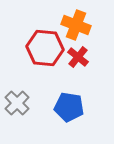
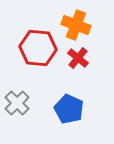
red hexagon: moved 7 px left
red cross: moved 1 px down
blue pentagon: moved 2 px down; rotated 16 degrees clockwise
